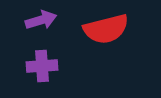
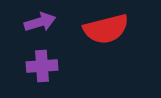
purple arrow: moved 1 px left, 2 px down
